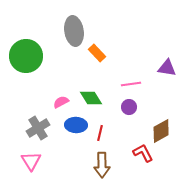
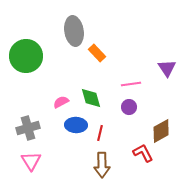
purple triangle: rotated 48 degrees clockwise
green diamond: rotated 15 degrees clockwise
gray cross: moved 10 px left; rotated 15 degrees clockwise
